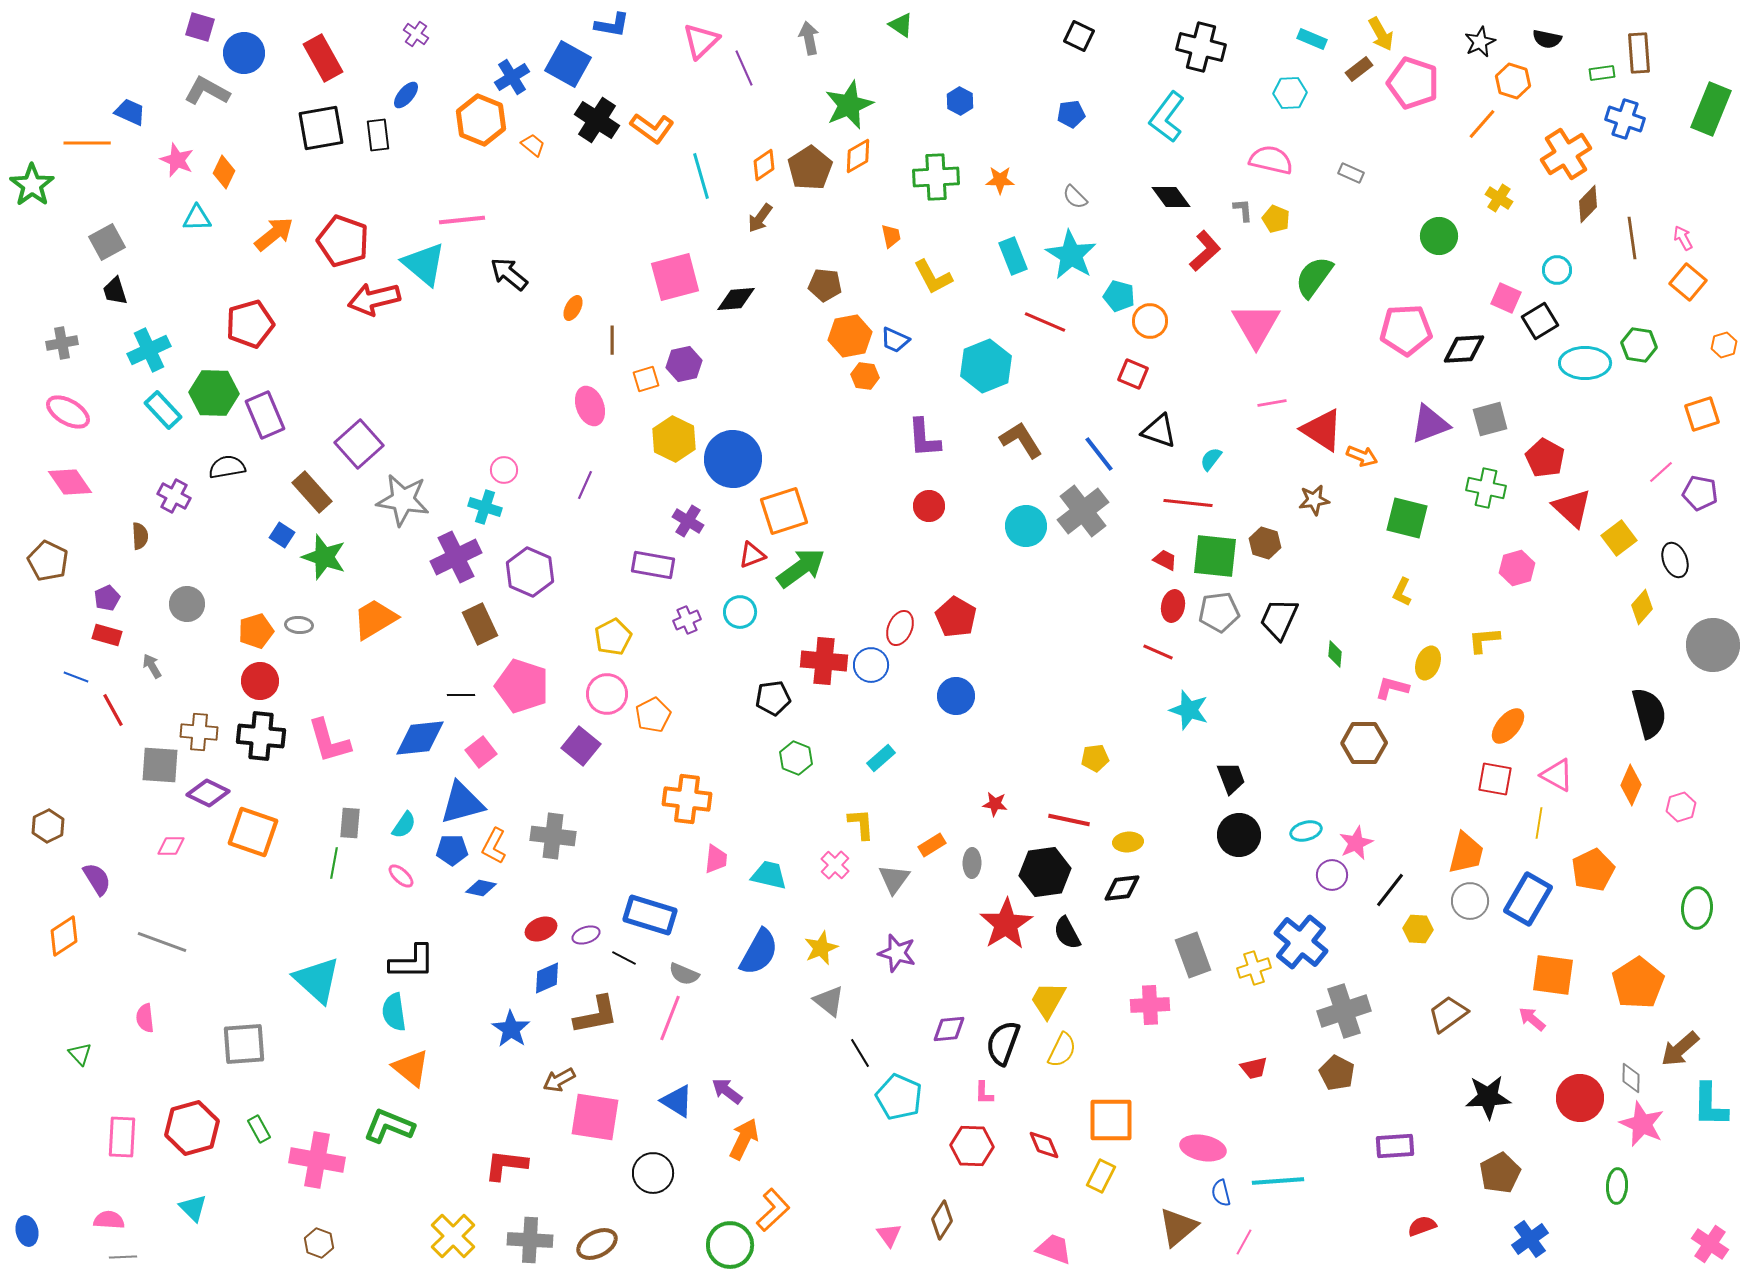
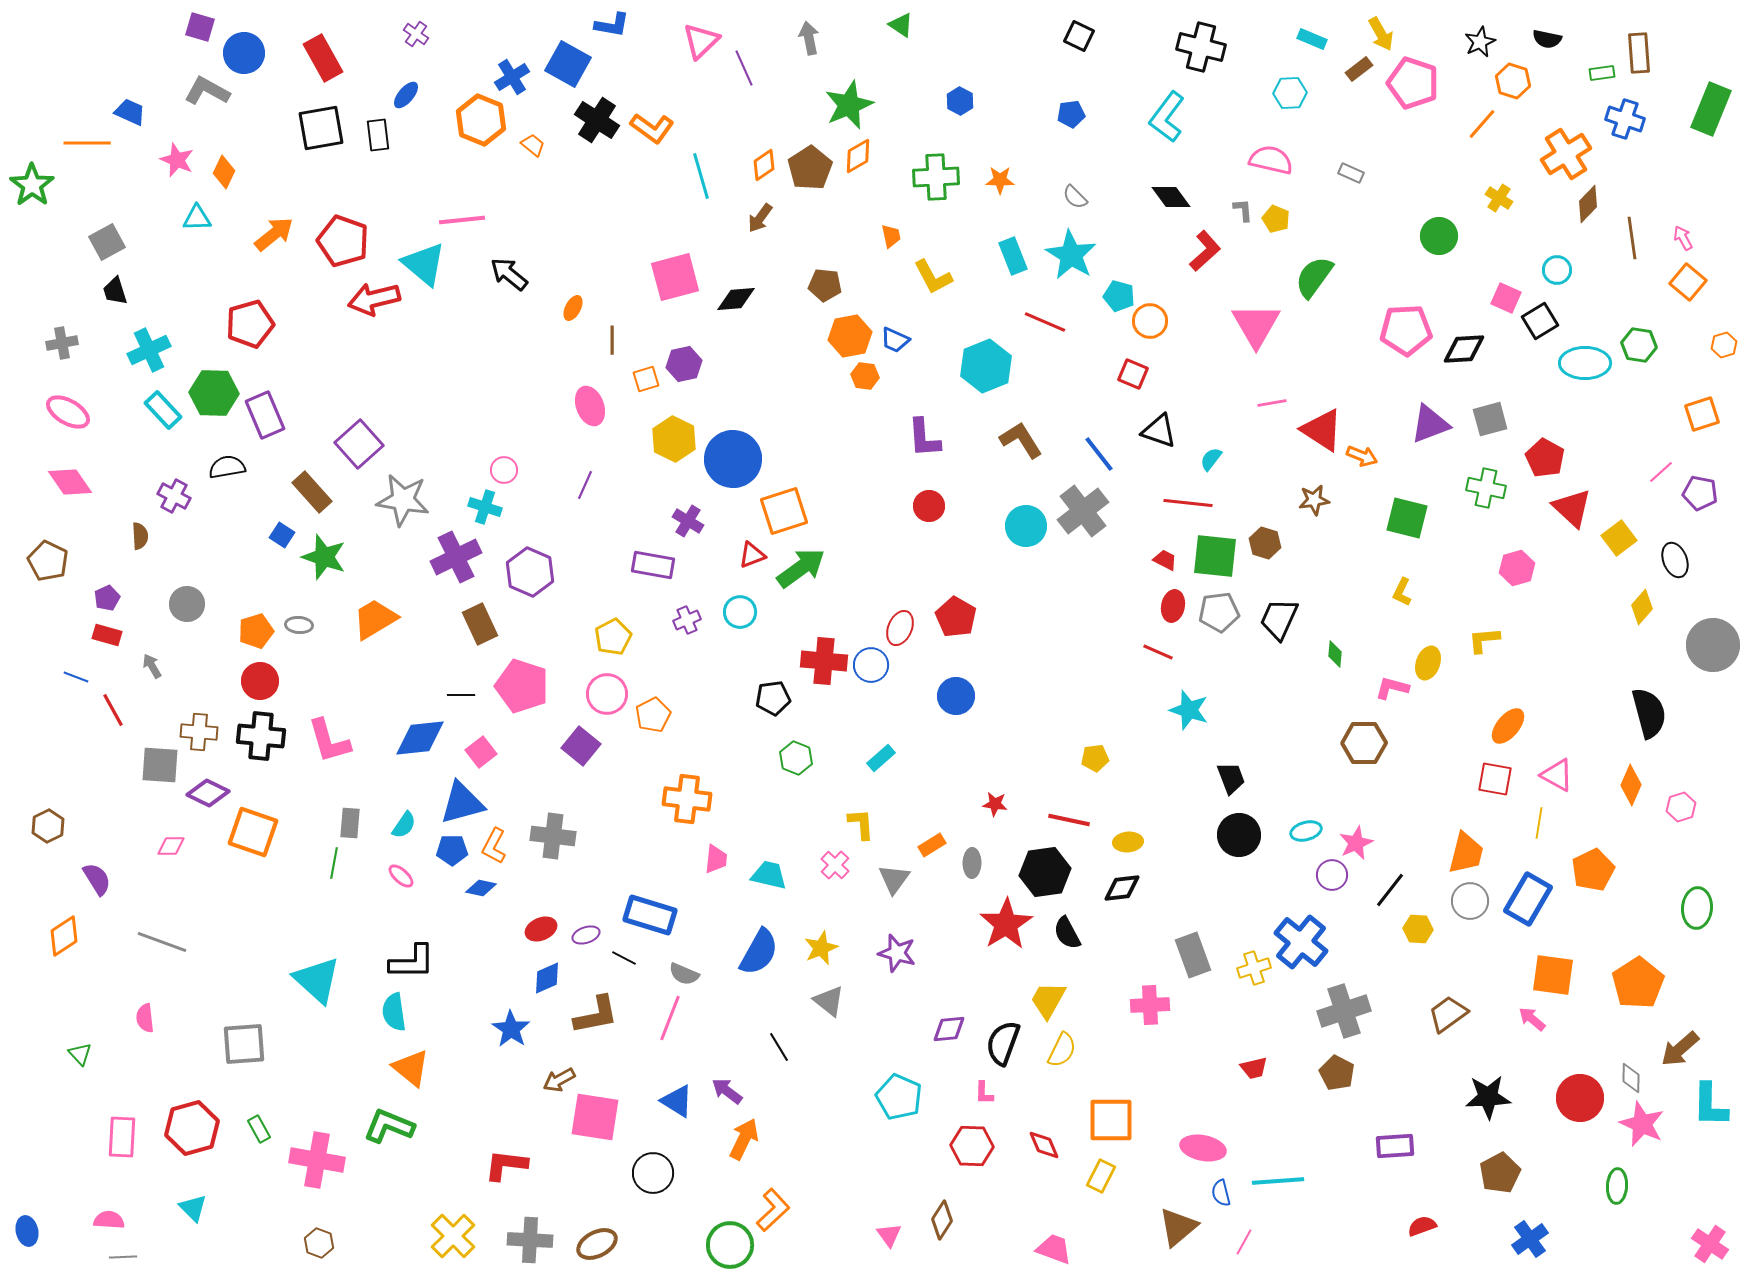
black line at (860, 1053): moved 81 px left, 6 px up
